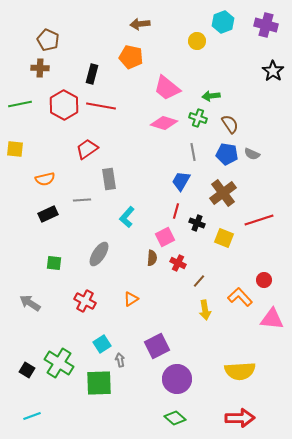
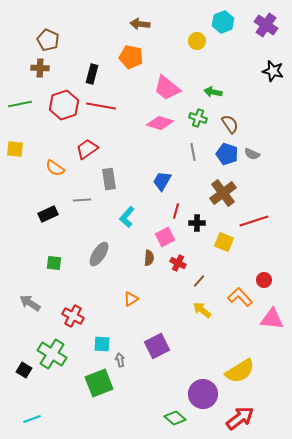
brown arrow at (140, 24): rotated 12 degrees clockwise
purple cross at (266, 25): rotated 20 degrees clockwise
black star at (273, 71): rotated 20 degrees counterclockwise
green arrow at (211, 96): moved 2 px right, 4 px up; rotated 18 degrees clockwise
red hexagon at (64, 105): rotated 12 degrees clockwise
pink diamond at (164, 123): moved 4 px left
blue pentagon at (227, 154): rotated 10 degrees clockwise
orange semicircle at (45, 179): moved 10 px right, 11 px up; rotated 48 degrees clockwise
blue trapezoid at (181, 181): moved 19 px left
red line at (259, 220): moved 5 px left, 1 px down
black cross at (197, 223): rotated 21 degrees counterclockwise
yellow square at (224, 238): moved 4 px down
brown semicircle at (152, 258): moved 3 px left
red cross at (85, 301): moved 12 px left, 15 px down
yellow arrow at (205, 310): moved 3 px left; rotated 138 degrees clockwise
cyan square at (102, 344): rotated 36 degrees clockwise
green cross at (59, 363): moved 7 px left, 9 px up
black square at (27, 370): moved 3 px left
yellow semicircle at (240, 371): rotated 28 degrees counterclockwise
purple circle at (177, 379): moved 26 px right, 15 px down
green square at (99, 383): rotated 20 degrees counterclockwise
cyan line at (32, 416): moved 3 px down
red arrow at (240, 418): rotated 36 degrees counterclockwise
